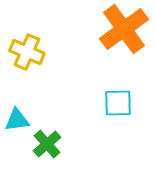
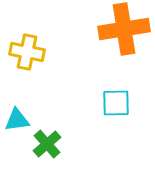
orange cross: rotated 27 degrees clockwise
yellow cross: rotated 12 degrees counterclockwise
cyan square: moved 2 px left
